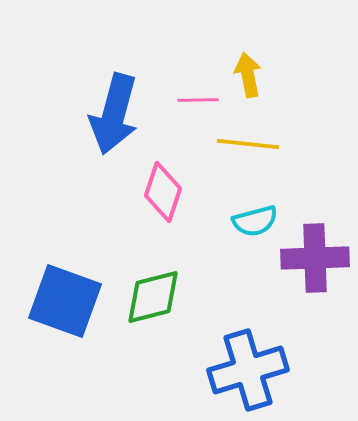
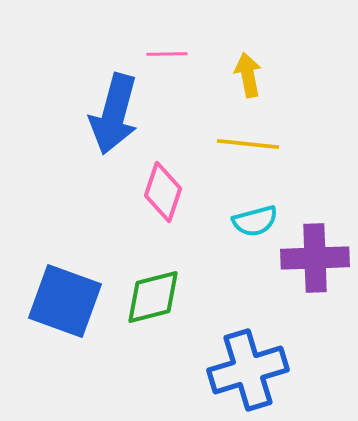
pink line: moved 31 px left, 46 px up
